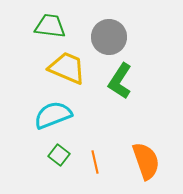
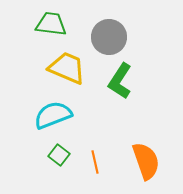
green trapezoid: moved 1 px right, 2 px up
